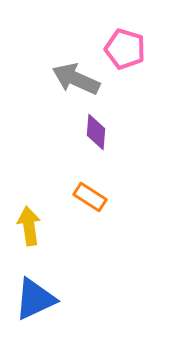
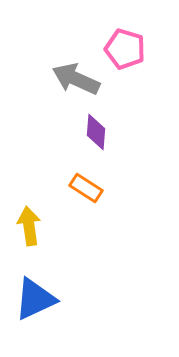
orange rectangle: moved 4 px left, 9 px up
